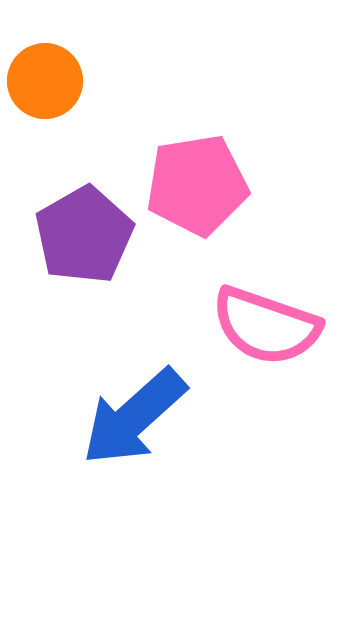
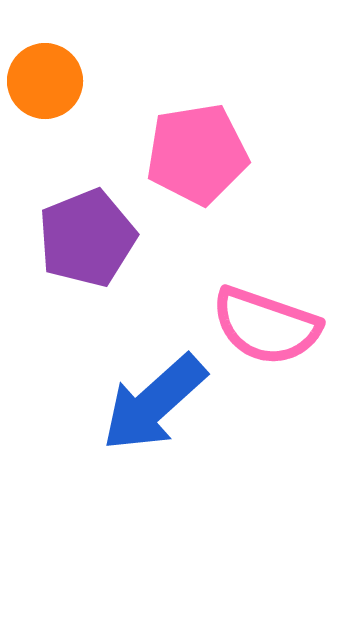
pink pentagon: moved 31 px up
purple pentagon: moved 3 px right, 3 px down; rotated 8 degrees clockwise
blue arrow: moved 20 px right, 14 px up
